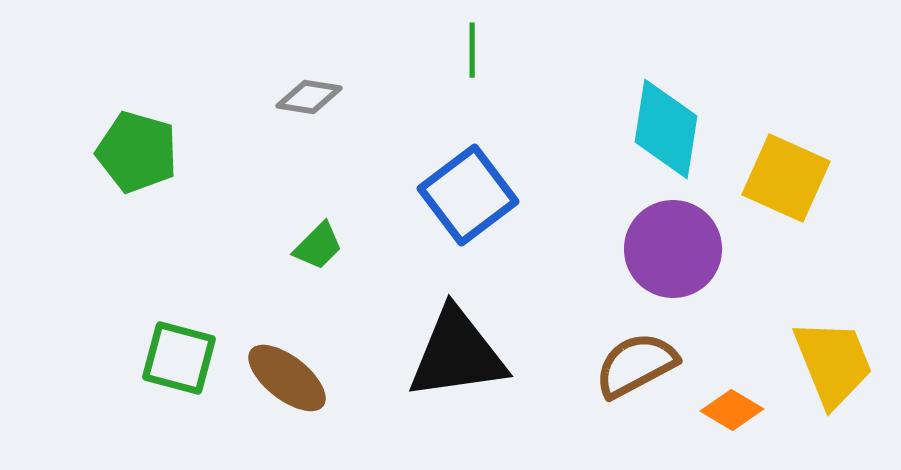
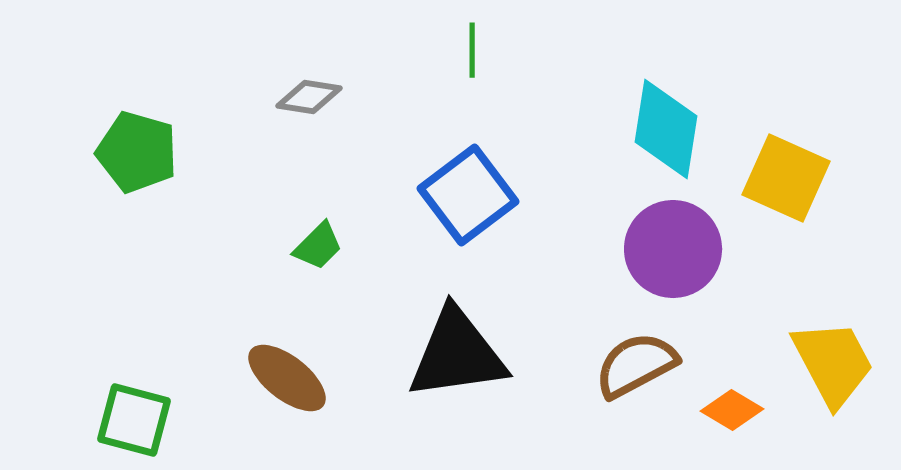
green square: moved 45 px left, 62 px down
yellow trapezoid: rotated 6 degrees counterclockwise
